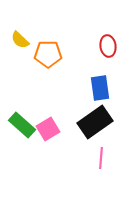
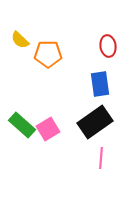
blue rectangle: moved 4 px up
